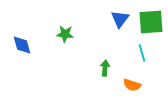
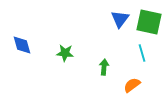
green square: moved 2 px left; rotated 16 degrees clockwise
green star: moved 19 px down
green arrow: moved 1 px left, 1 px up
orange semicircle: rotated 126 degrees clockwise
